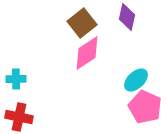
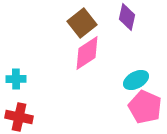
cyan ellipse: rotated 15 degrees clockwise
